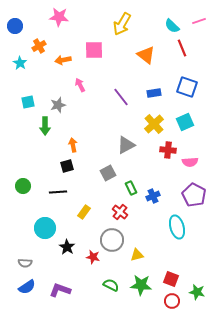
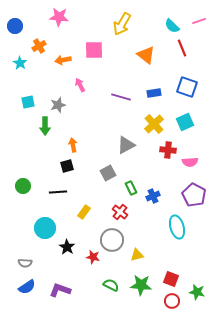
purple line at (121, 97): rotated 36 degrees counterclockwise
